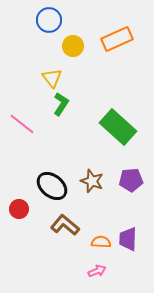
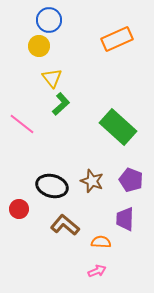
yellow circle: moved 34 px left
green L-shape: rotated 15 degrees clockwise
purple pentagon: rotated 25 degrees clockwise
black ellipse: rotated 24 degrees counterclockwise
purple trapezoid: moved 3 px left, 20 px up
